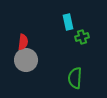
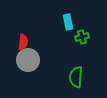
gray circle: moved 2 px right
green semicircle: moved 1 px right, 1 px up
